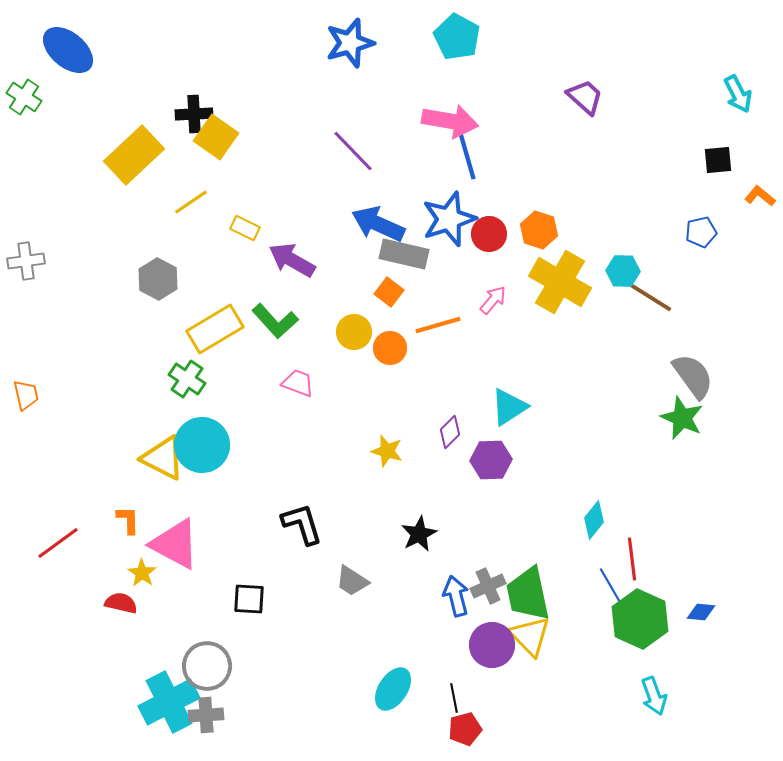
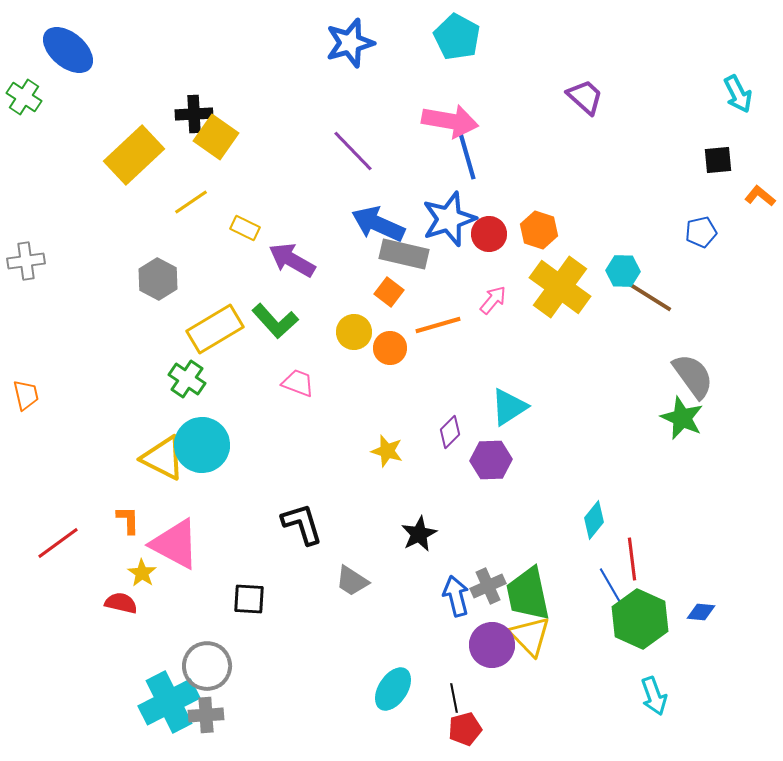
yellow cross at (560, 282): moved 5 px down; rotated 6 degrees clockwise
